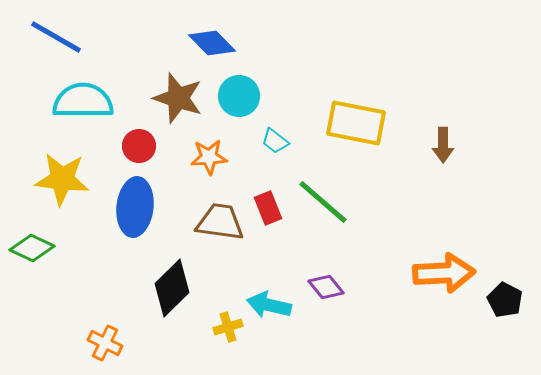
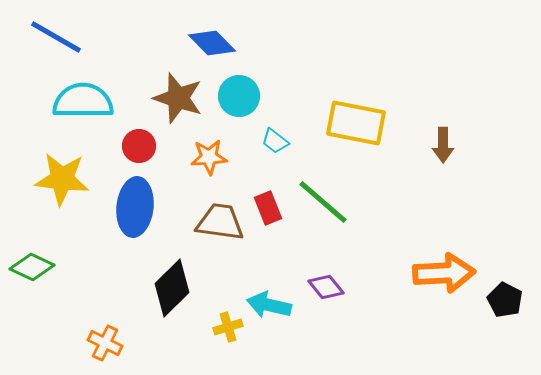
green diamond: moved 19 px down
